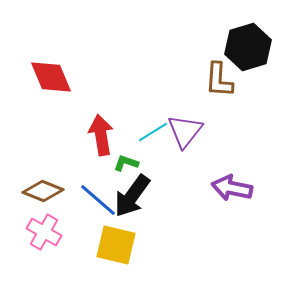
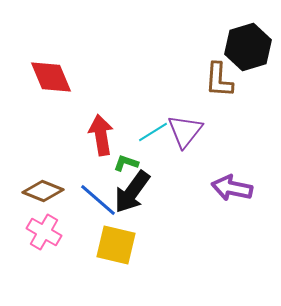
black arrow: moved 4 px up
